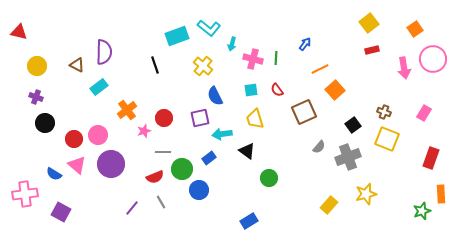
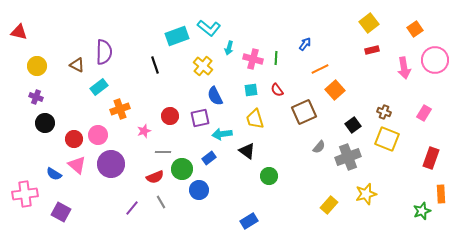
cyan arrow at (232, 44): moved 3 px left, 4 px down
pink circle at (433, 59): moved 2 px right, 1 px down
orange cross at (127, 110): moved 7 px left, 1 px up; rotated 18 degrees clockwise
red circle at (164, 118): moved 6 px right, 2 px up
green circle at (269, 178): moved 2 px up
